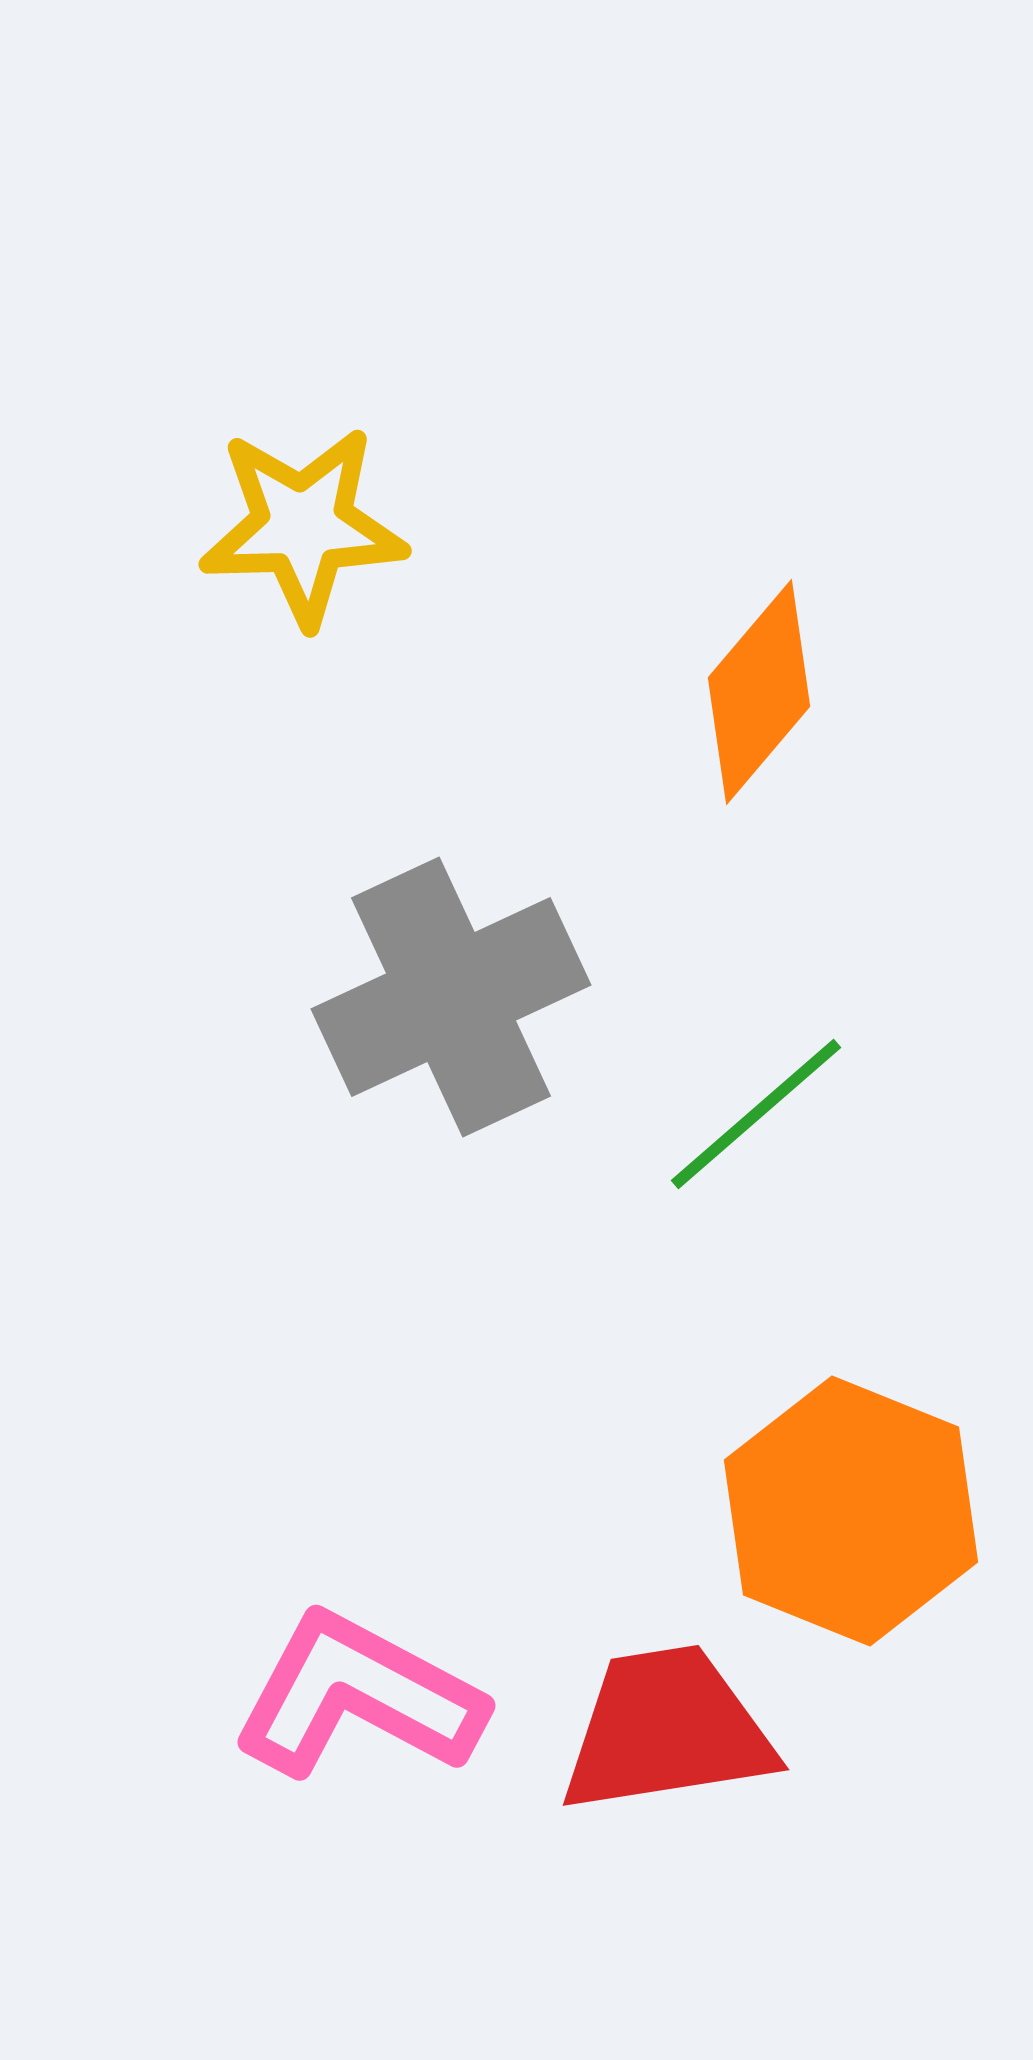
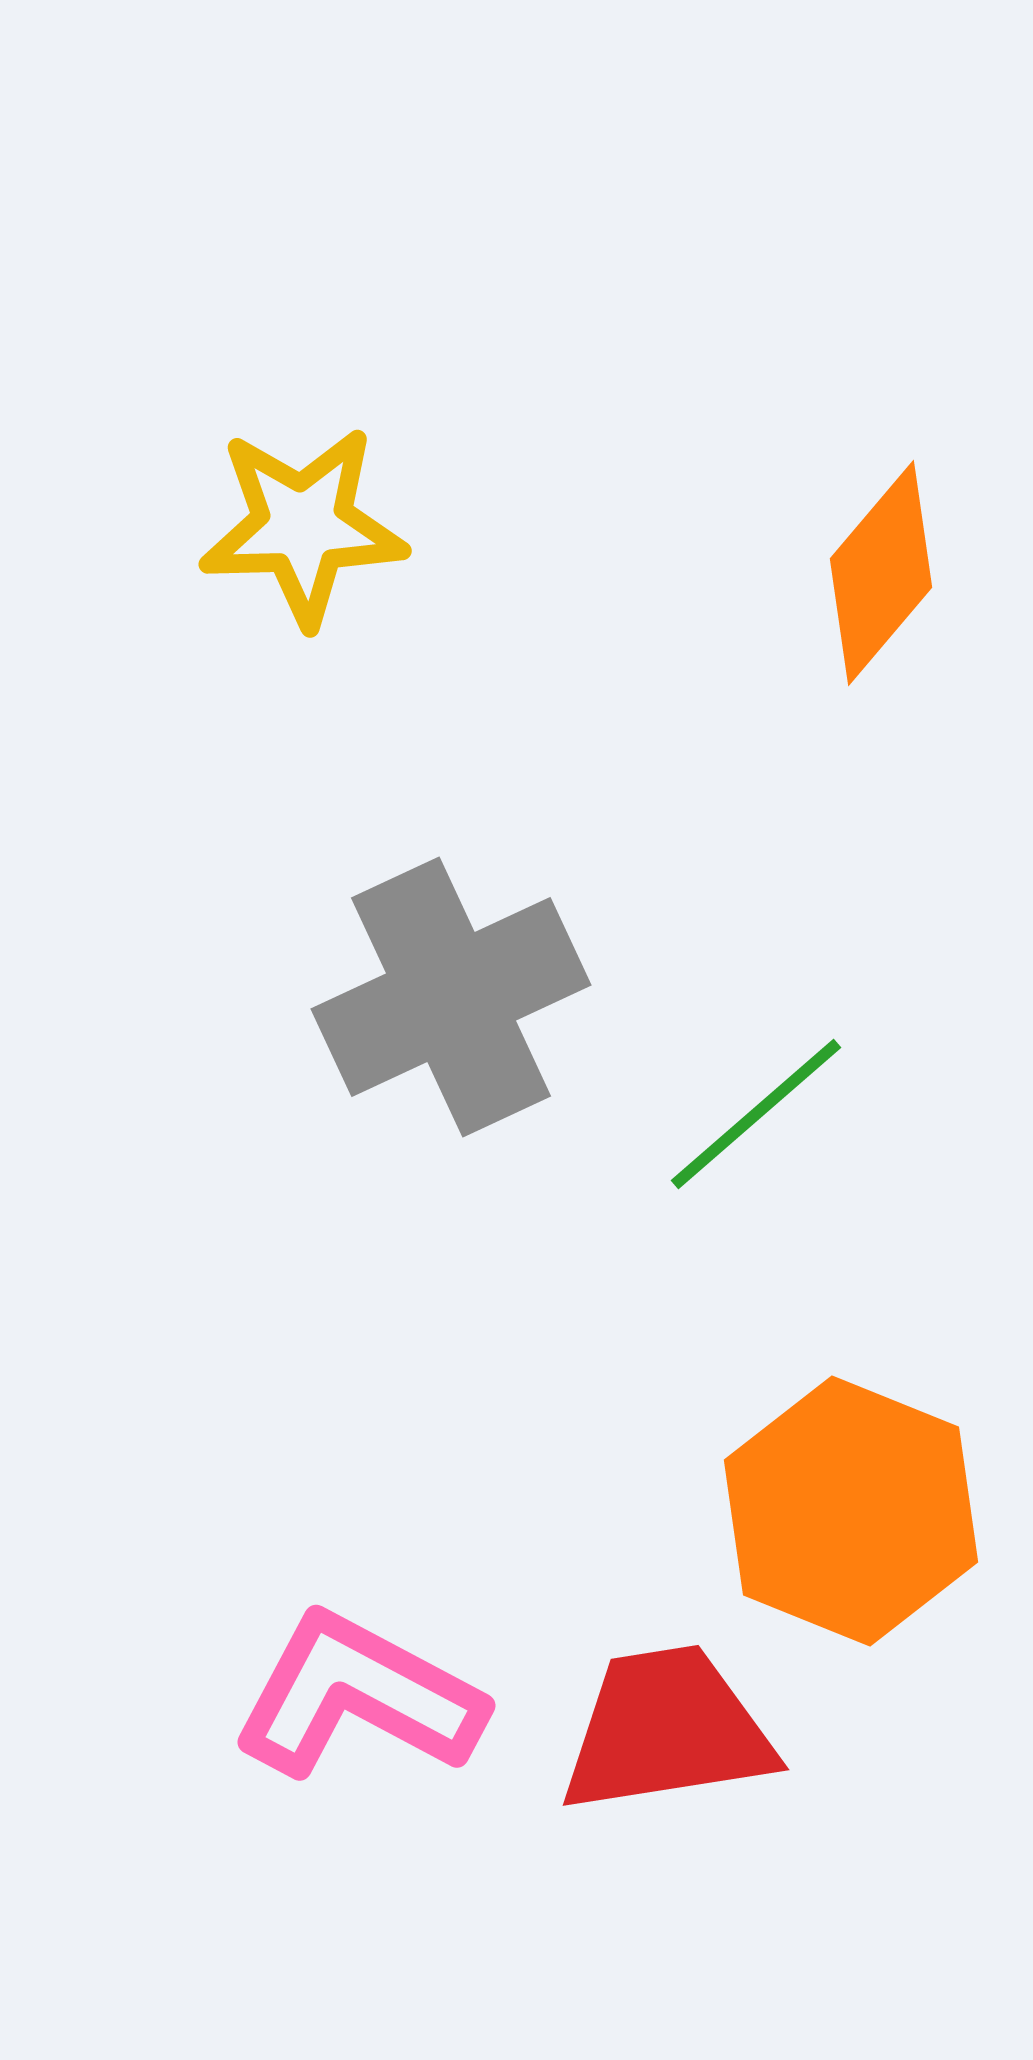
orange diamond: moved 122 px right, 119 px up
